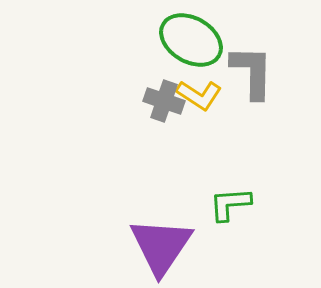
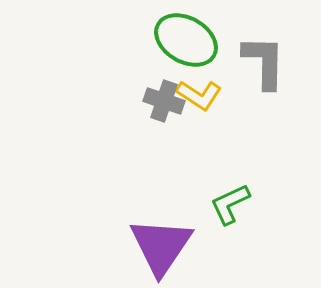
green ellipse: moved 5 px left
gray L-shape: moved 12 px right, 10 px up
green L-shape: rotated 21 degrees counterclockwise
